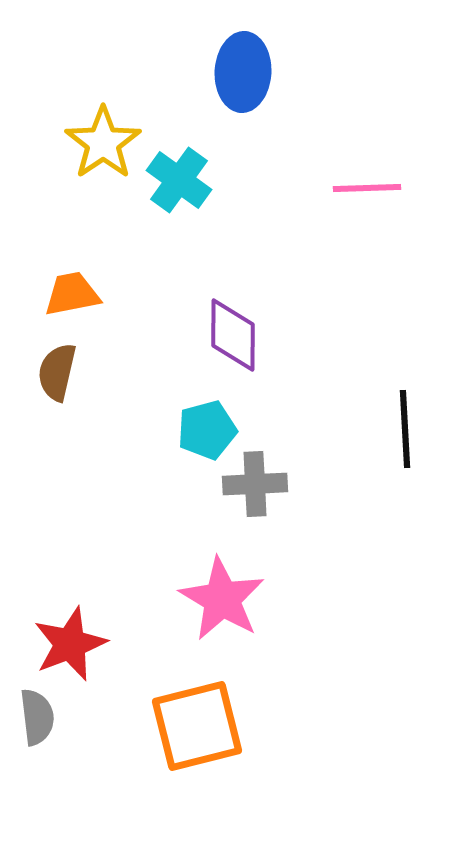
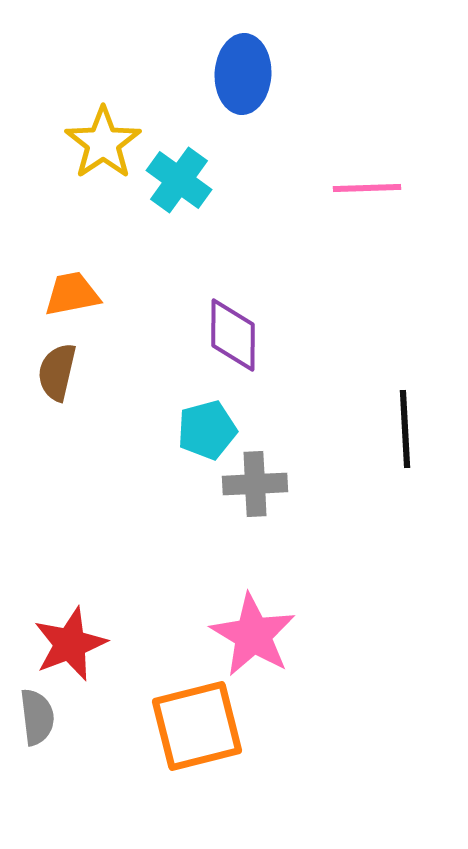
blue ellipse: moved 2 px down
pink star: moved 31 px right, 36 px down
